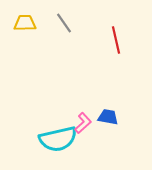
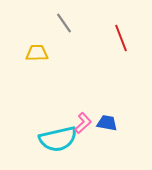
yellow trapezoid: moved 12 px right, 30 px down
red line: moved 5 px right, 2 px up; rotated 8 degrees counterclockwise
blue trapezoid: moved 1 px left, 6 px down
